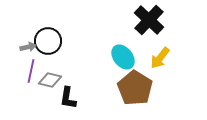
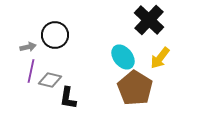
black circle: moved 7 px right, 6 px up
